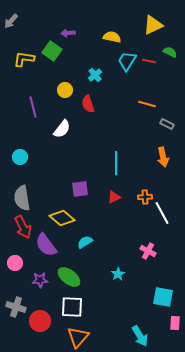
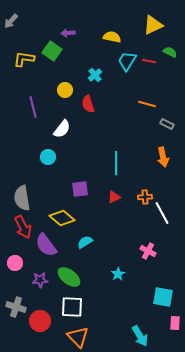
cyan circle: moved 28 px right
orange triangle: rotated 25 degrees counterclockwise
